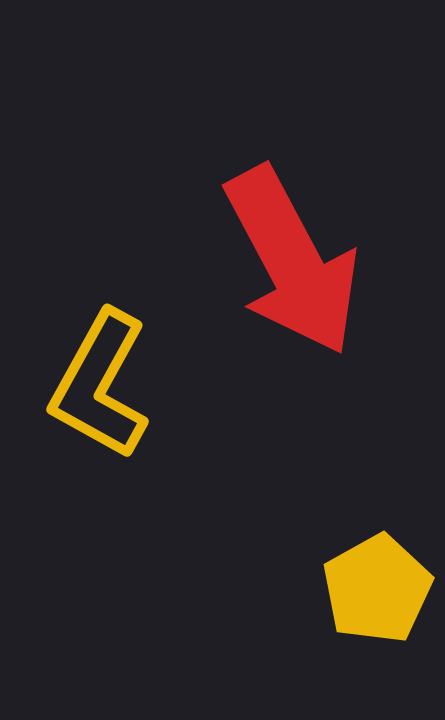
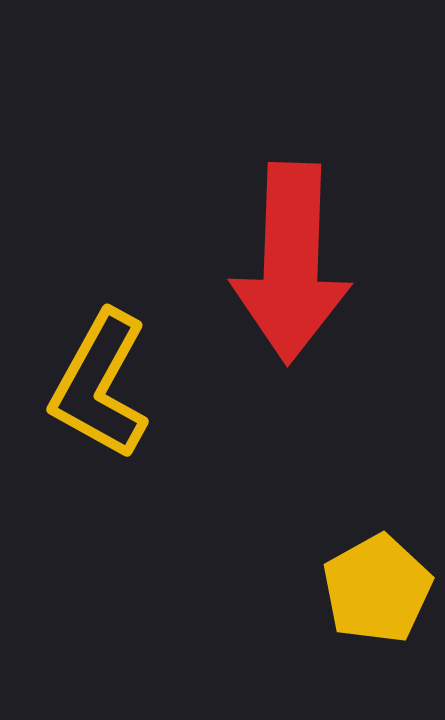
red arrow: moved 1 px left, 2 px down; rotated 30 degrees clockwise
